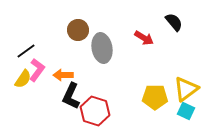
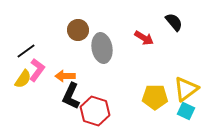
orange arrow: moved 2 px right, 1 px down
